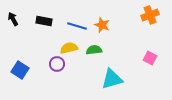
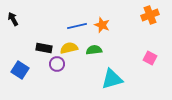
black rectangle: moved 27 px down
blue line: rotated 30 degrees counterclockwise
